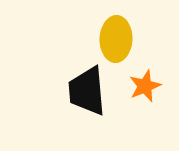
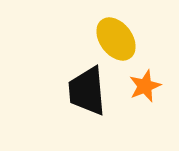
yellow ellipse: rotated 39 degrees counterclockwise
